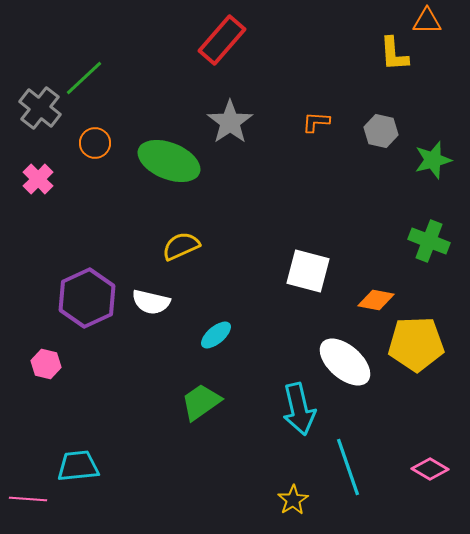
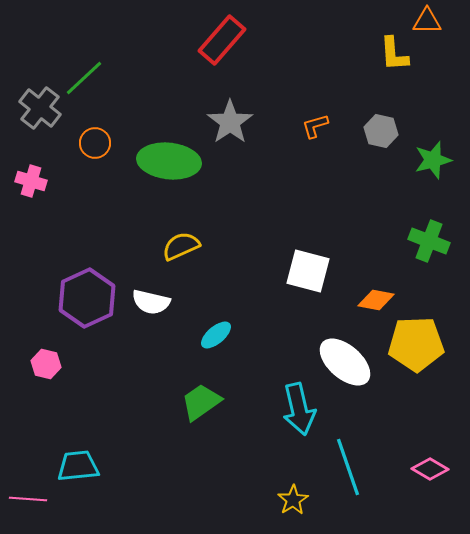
orange L-shape: moved 1 px left, 4 px down; rotated 20 degrees counterclockwise
green ellipse: rotated 16 degrees counterclockwise
pink cross: moved 7 px left, 2 px down; rotated 28 degrees counterclockwise
